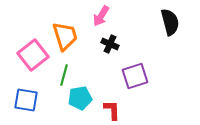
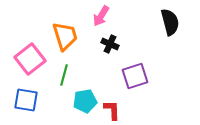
pink square: moved 3 px left, 4 px down
cyan pentagon: moved 5 px right, 3 px down
